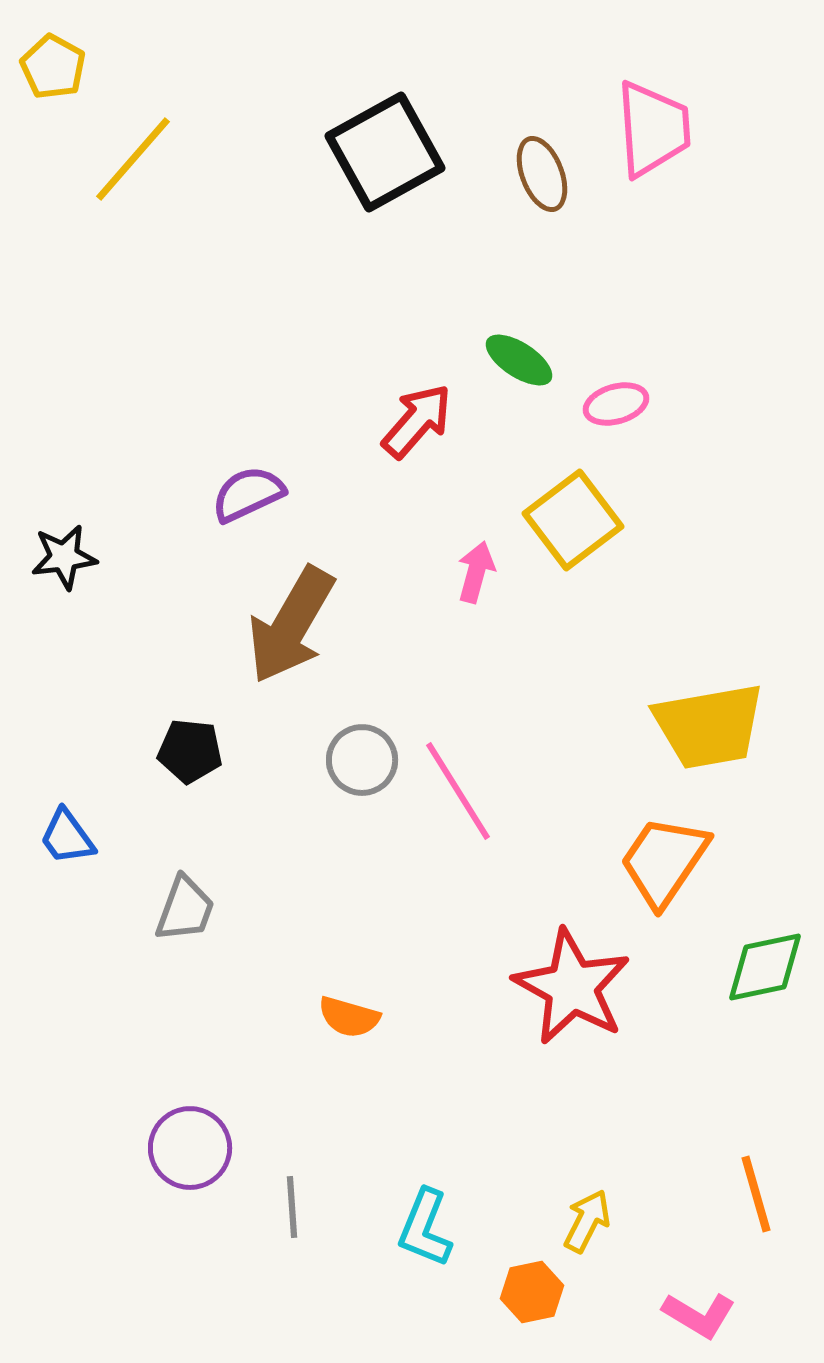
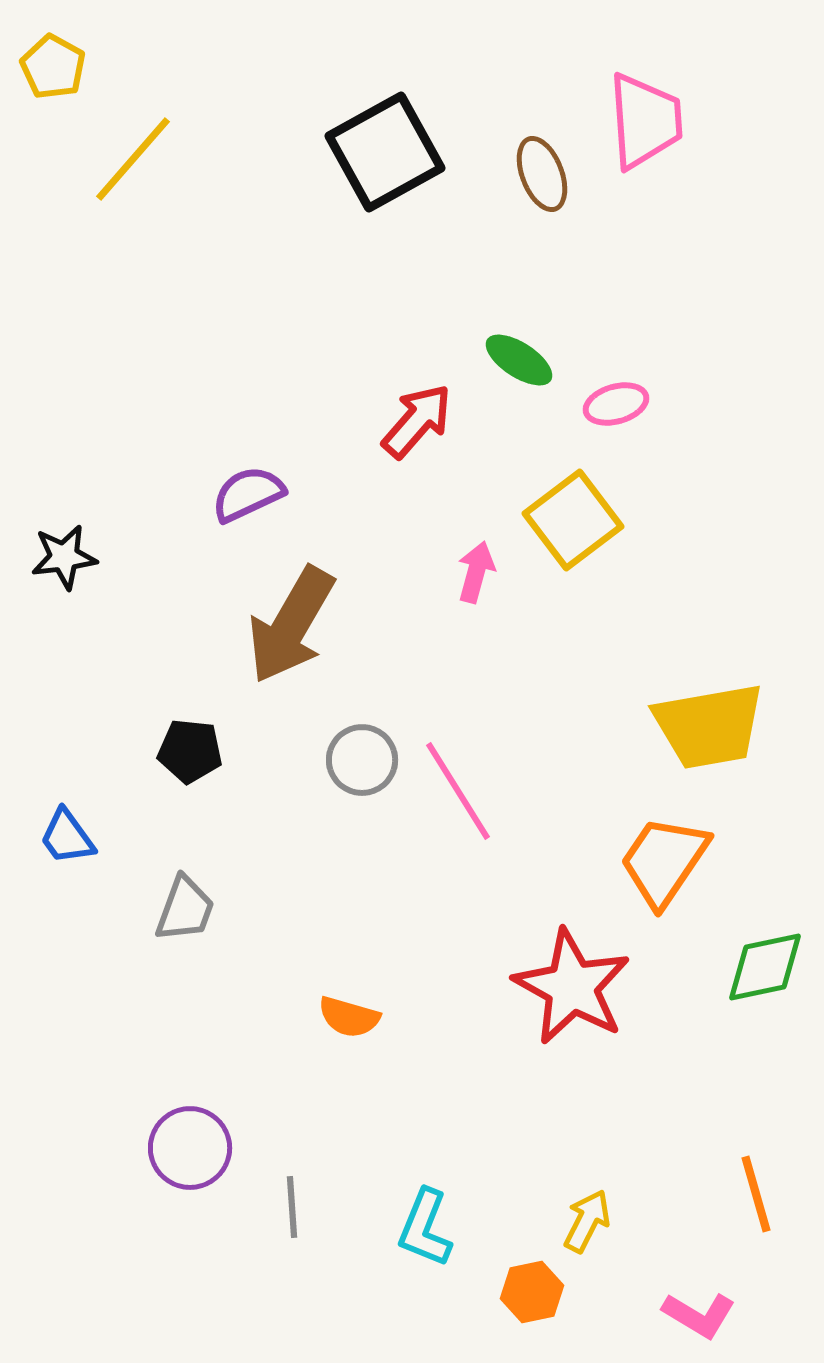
pink trapezoid: moved 8 px left, 8 px up
